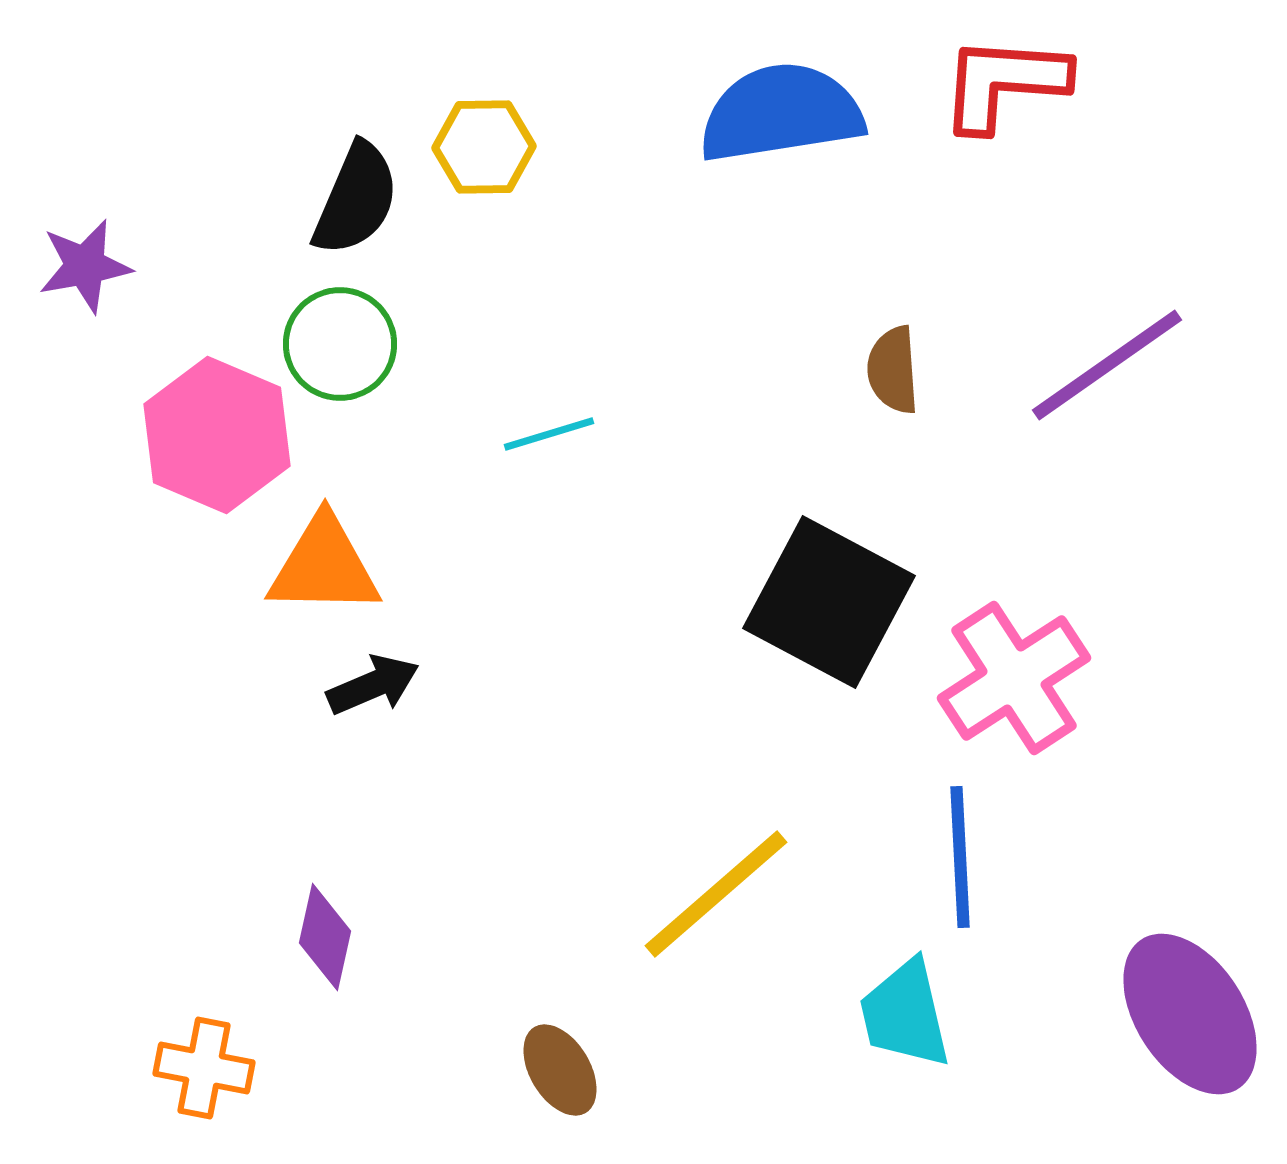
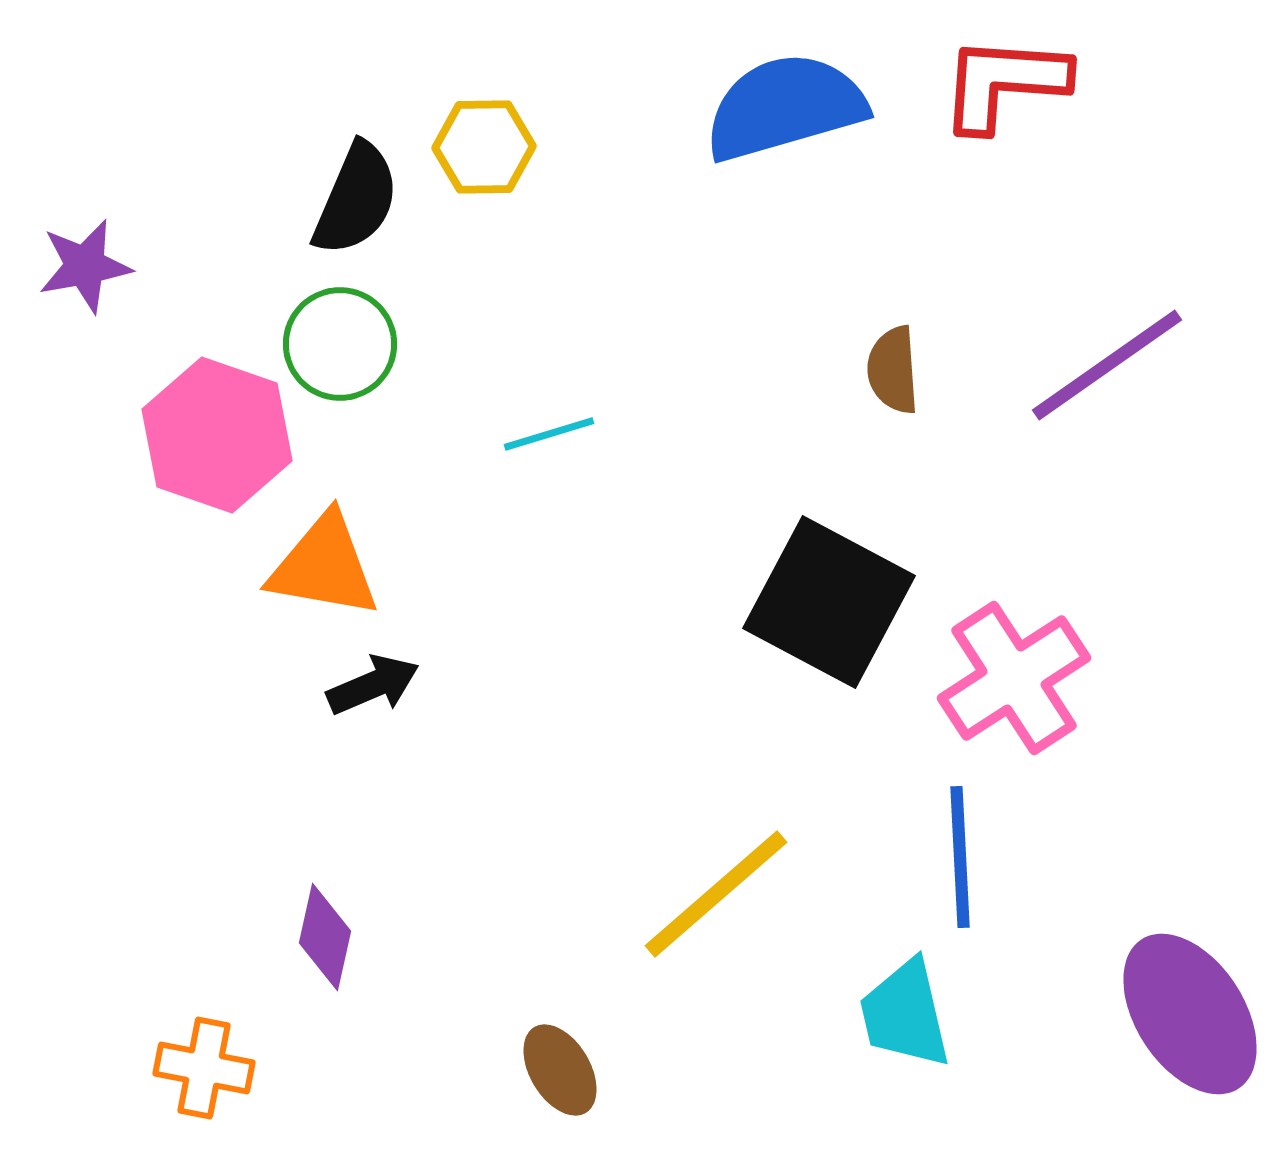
blue semicircle: moved 4 px right, 6 px up; rotated 7 degrees counterclockwise
pink hexagon: rotated 4 degrees counterclockwise
orange triangle: rotated 9 degrees clockwise
